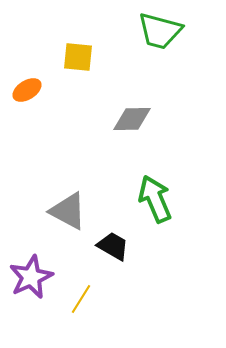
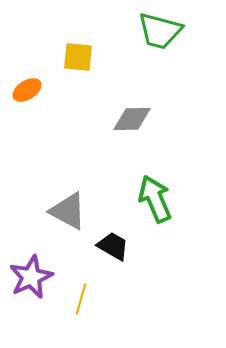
yellow line: rotated 16 degrees counterclockwise
